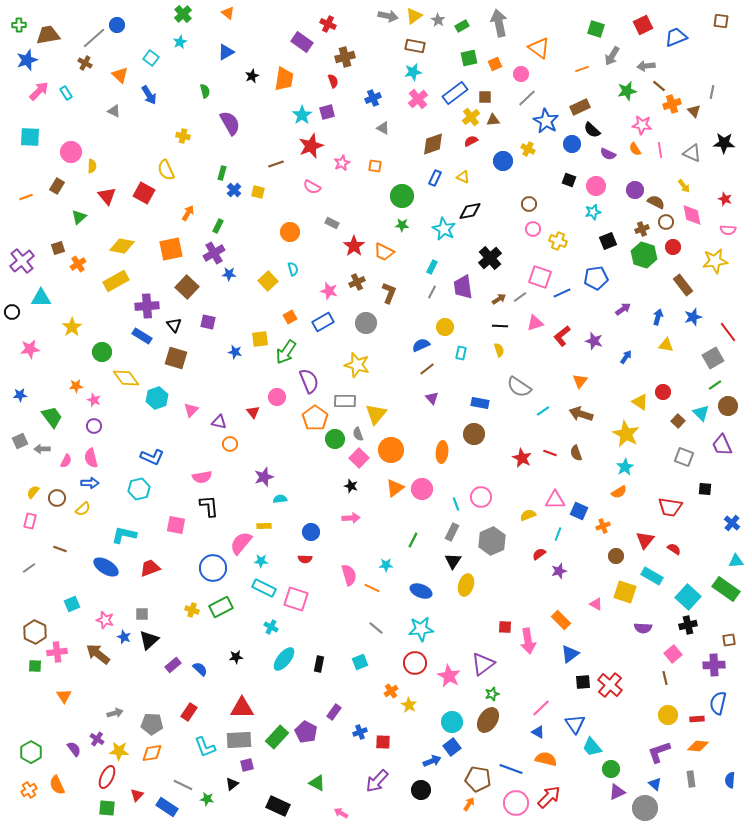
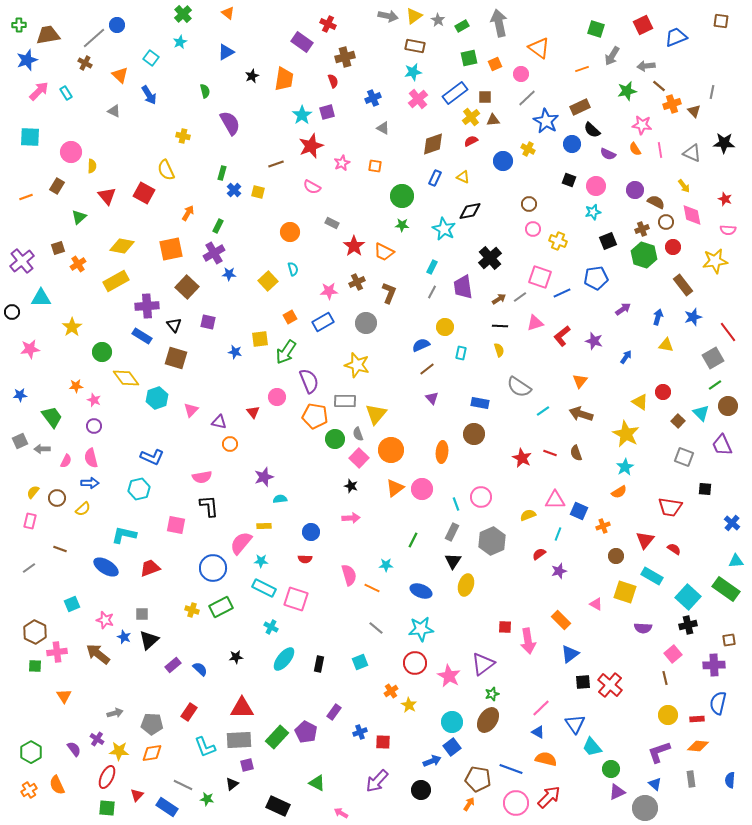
pink star at (329, 291): rotated 18 degrees counterclockwise
orange pentagon at (315, 418): moved 2 px up; rotated 25 degrees counterclockwise
